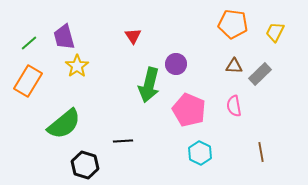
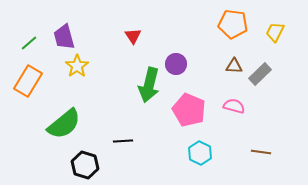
pink semicircle: rotated 115 degrees clockwise
brown line: rotated 72 degrees counterclockwise
